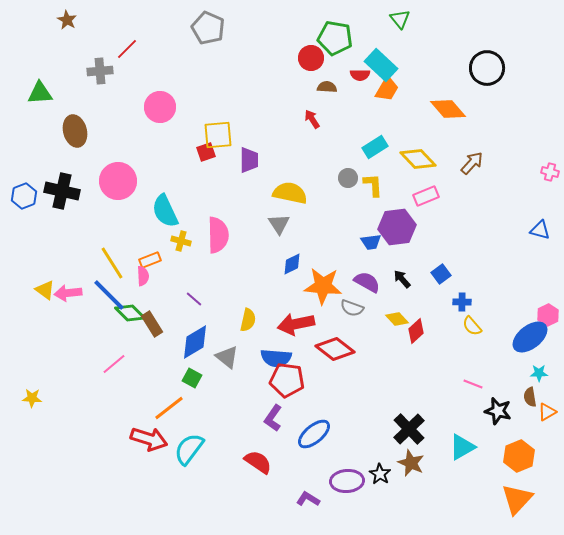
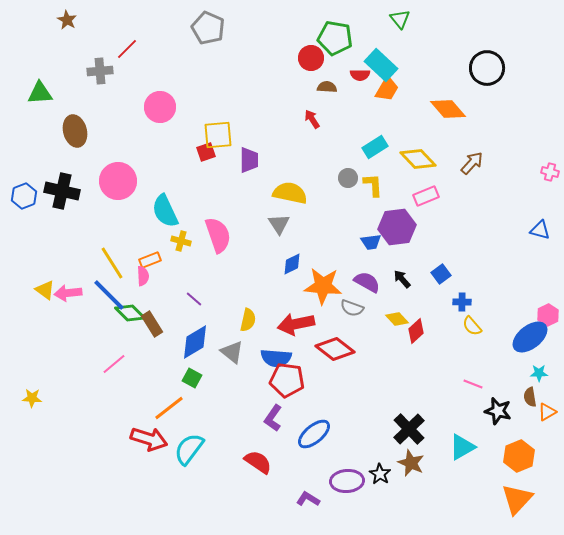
pink semicircle at (218, 235): rotated 18 degrees counterclockwise
gray triangle at (227, 357): moved 5 px right, 5 px up
